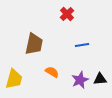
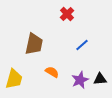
blue line: rotated 32 degrees counterclockwise
